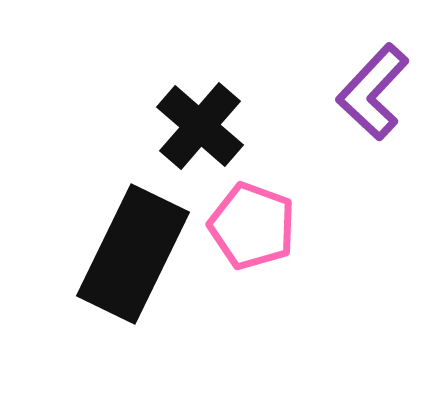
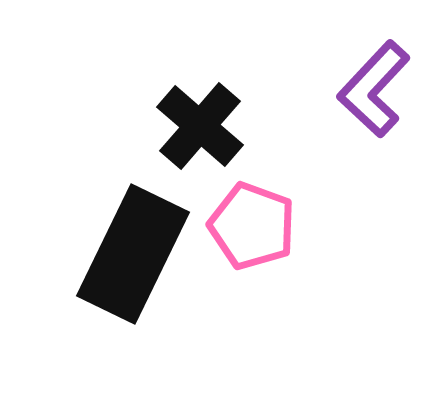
purple L-shape: moved 1 px right, 3 px up
